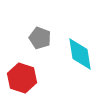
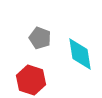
red hexagon: moved 9 px right, 2 px down
